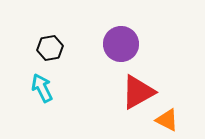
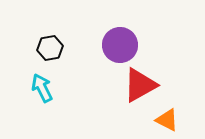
purple circle: moved 1 px left, 1 px down
red triangle: moved 2 px right, 7 px up
